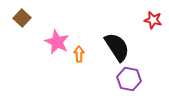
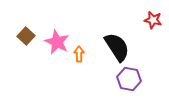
brown square: moved 4 px right, 18 px down
